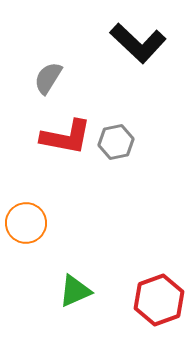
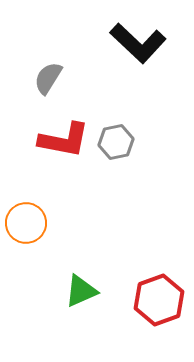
red L-shape: moved 2 px left, 3 px down
green triangle: moved 6 px right
